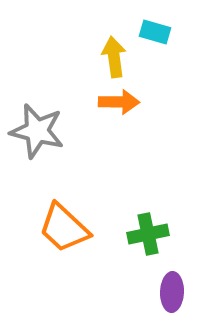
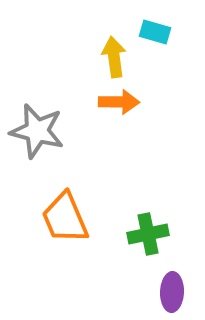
orange trapezoid: moved 1 px right, 10 px up; rotated 24 degrees clockwise
